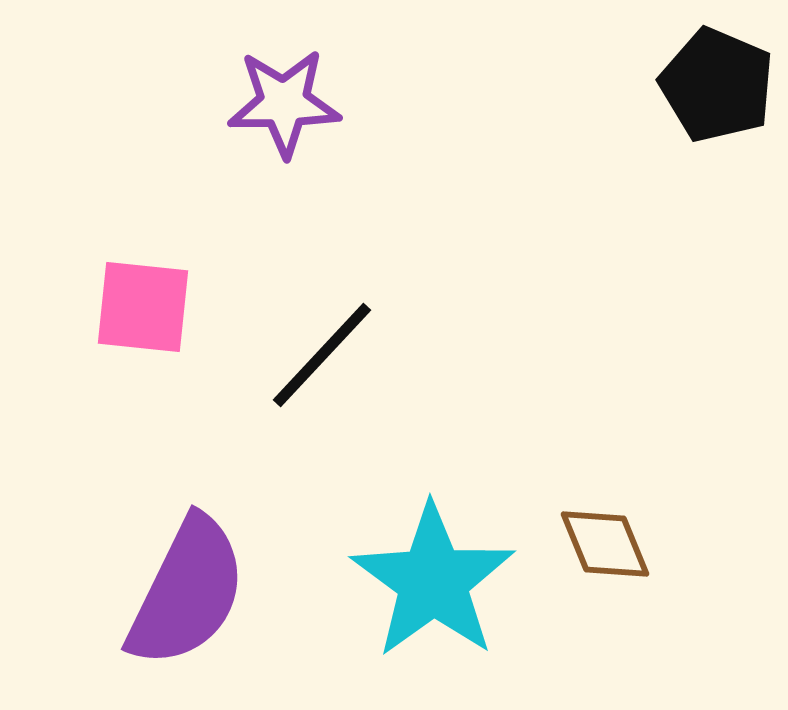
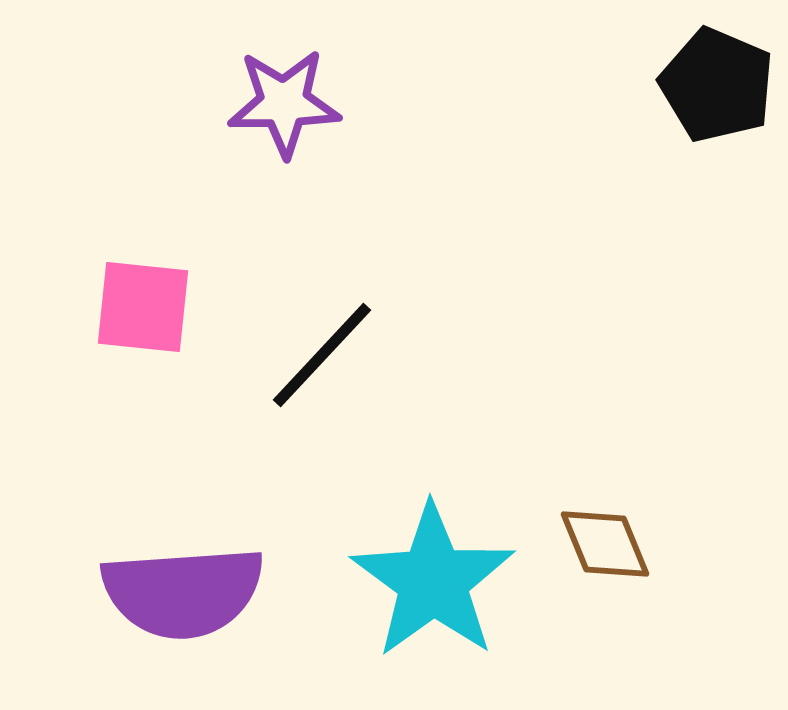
purple semicircle: moved 4 px left; rotated 60 degrees clockwise
